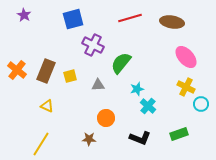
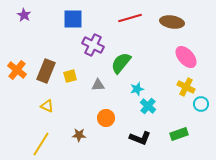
blue square: rotated 15 degrees clockwise
brown star: moved 10 px left, 4 px up
